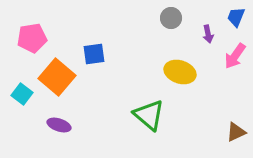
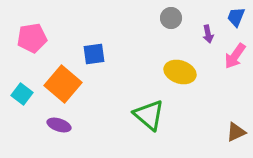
orange square: moved 6 px right, 7 px down
